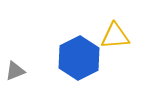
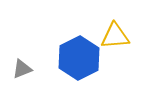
gray triangle: moved 7 px right, 2 px up
